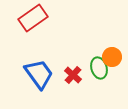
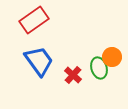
red rectangle: moved 1 px right, 2 px down
blue trapezoid: moved 13 px up
